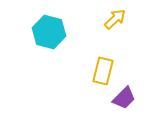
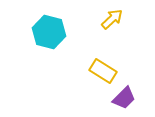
yellow arrow: moved 3 px left
yellow rectangle: rotated 72 degrees counterclockwise
